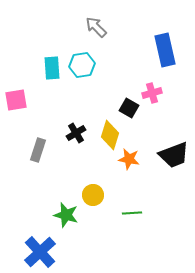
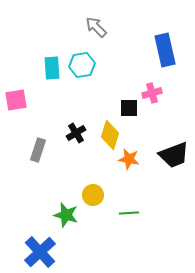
black square: rotated 30 degrees counterclockwise
green line: moved 3 px left
